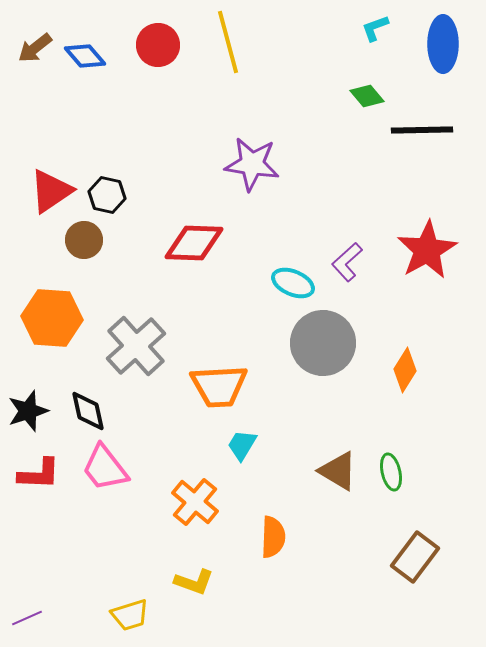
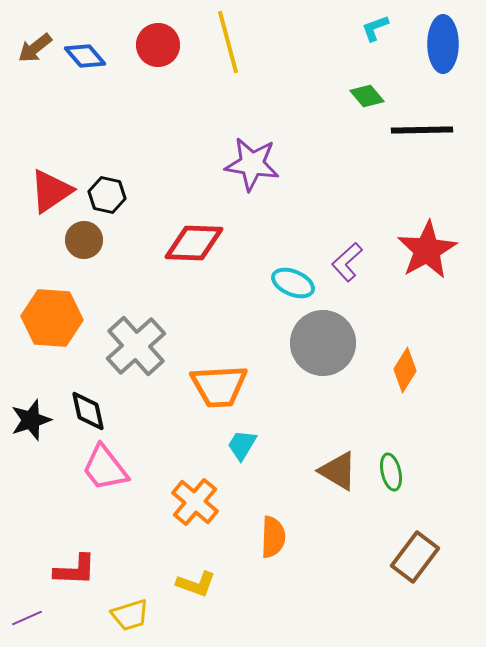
black star: moved 3 px right, 9 px down
red L-shape: moved 36 px right, 96 px down
yellow L-shape: moved 2 px right, 2 px down
